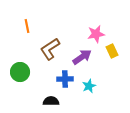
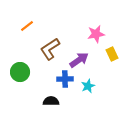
orange line: rotated 64 degrees clockwise
yellow rectangle: moved 3 px down
purple arrow: moved 3 px left, 3 px down
cyan star: moved 1 px left
